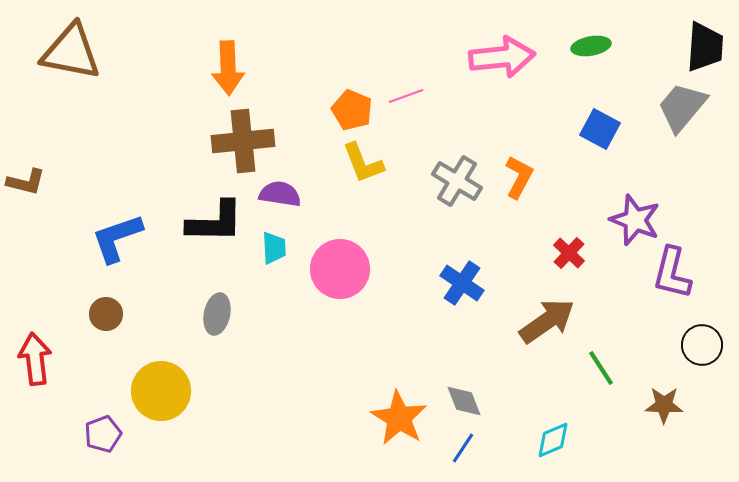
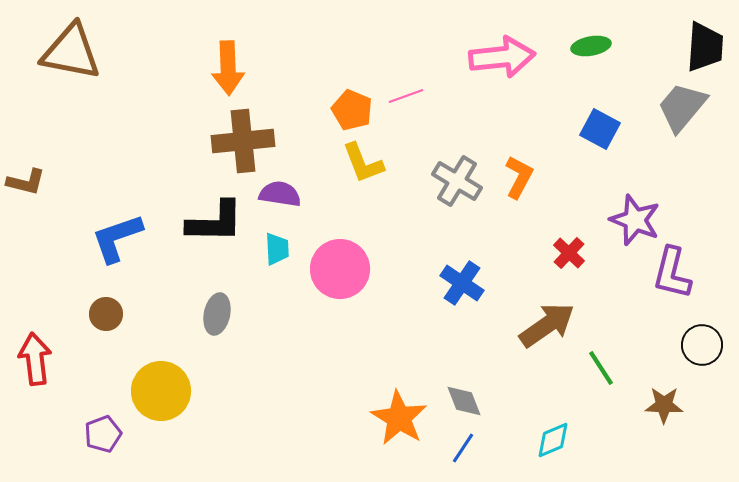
cyan trapezoid: moved 3 px right, 1 px down
brown arrow: moved 4 px down
